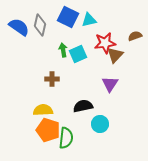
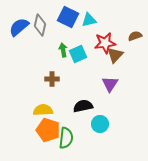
blue semicircle: rotated 75 degrees counterclockwise
